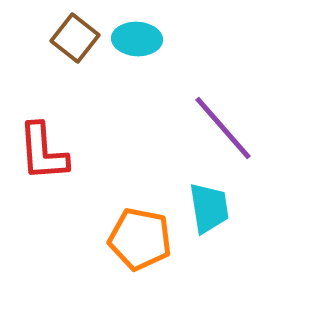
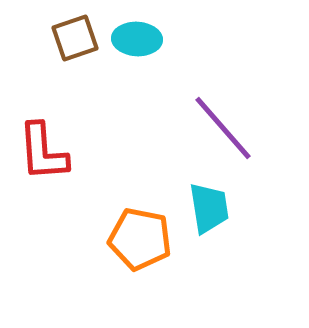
brown square: rotated 33 degrees clockwise
